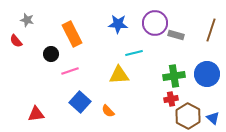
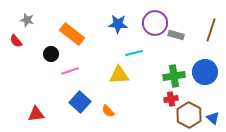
orange rectangle: rotated 25 degrees counterclockwise
blue circle: moved 2 px left, 2 px up
brown hexagon: moved 1 px right, 1 px up
